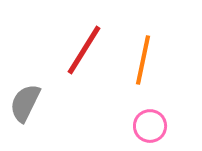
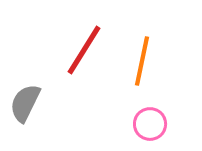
orange line: moved 1 px left, 1 px down
pink circle: moved 2 px up
